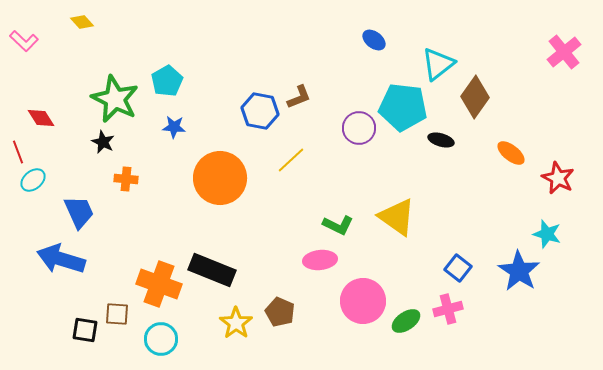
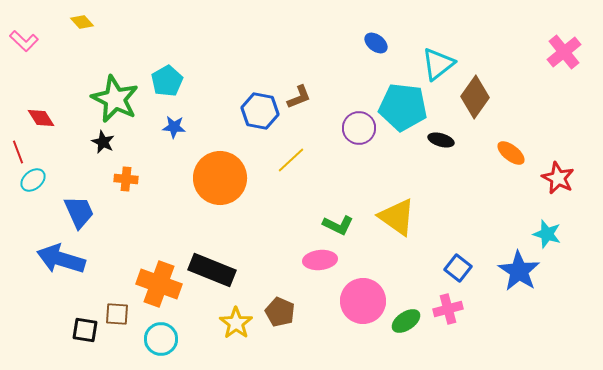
blue ellipse at (374, 40): moved 2 px right, 3 px down
